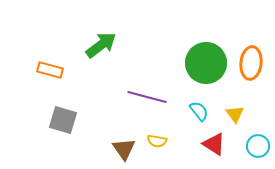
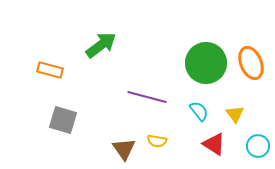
orange ellipse: rotated 28 degrees counterclockwise
